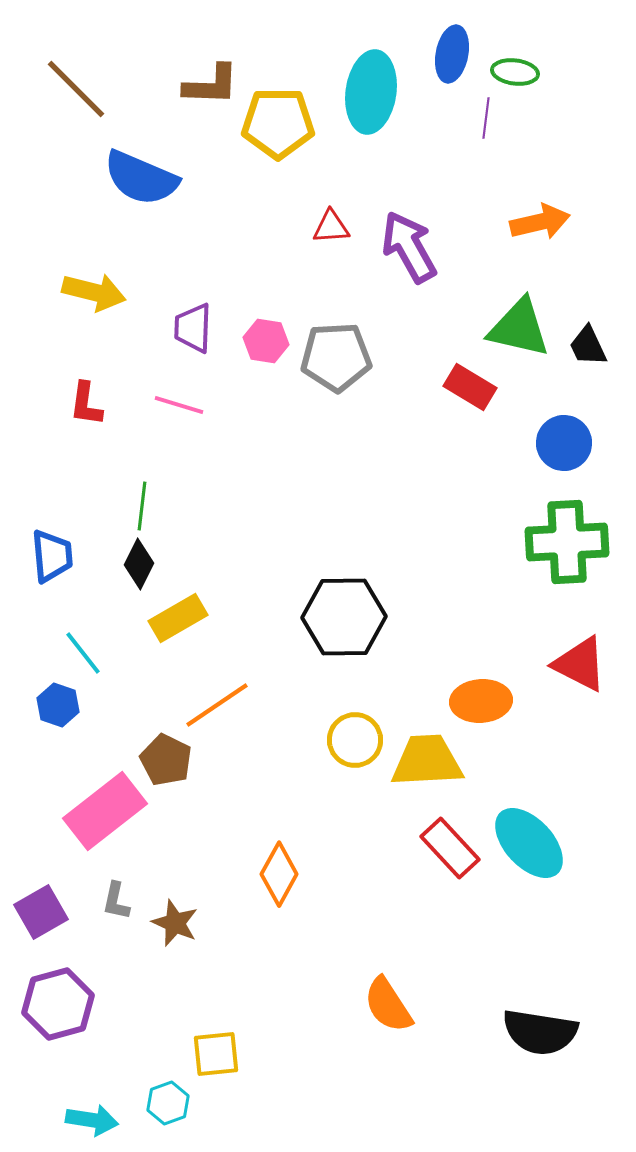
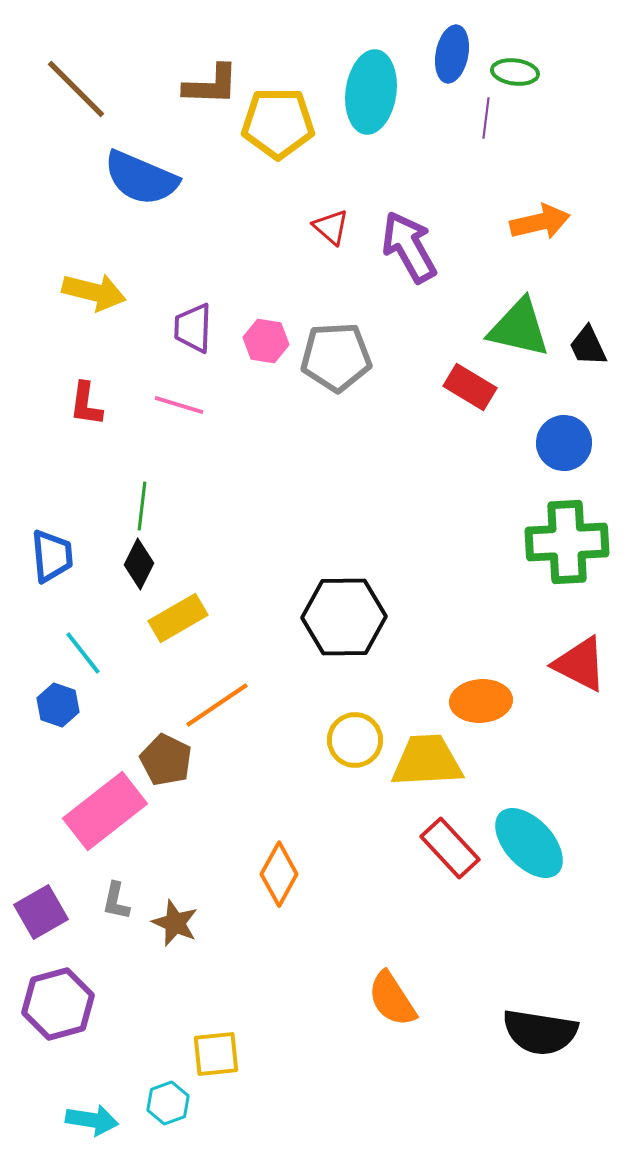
red triangle at (331, 227): rotated 45 degrees clockwise
orange semicircle at (388, 1005): moved 4 px right, 6 px up
